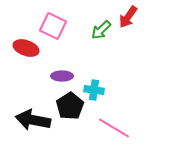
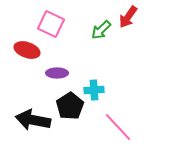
pink square: moved 2 px left, 2 px up
red ellipse: moved 1 px right, 2 px down
purple ellipse: moved 5 px left, 3 px up
cyan cross: rotated 12 degrees counterclockwise
pink line: moved 4 px right, 1 px up; rotated 16 degrees clockwise
